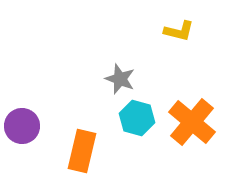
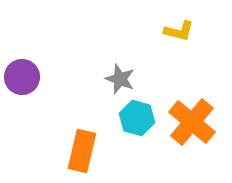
purple circle: moved 49 px up
